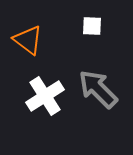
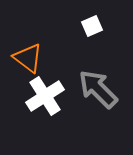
white square: rotated 25 degrees counterclockwise
orange triangle: moved 18 px down
